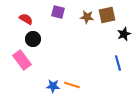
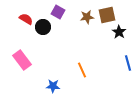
purple square: rotated 16 degrees clockwise
brown star: rotated 16 degrees counterclockwise
black star: moved 5 px left, 2 px up; rotated 16 degrees counterclockwise
black circle: moved 10 px right, 12 px up
blue line: moved 10 px right
orange line: moved 10 px right, 15 px up; rotated 49 degrees clockwise
